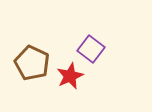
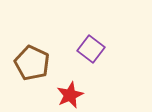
red star: moved 19 px down
